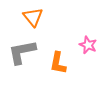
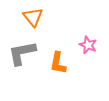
gray L-shape: moved 1 px down
